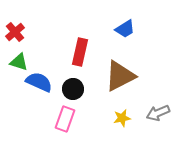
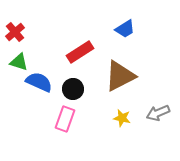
red rectangle: rotated 44 degrees clockwise
yellow star: rotated 24 degrees clockwise
